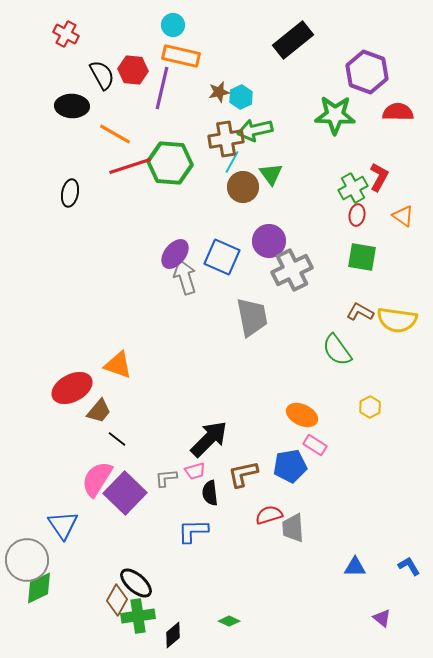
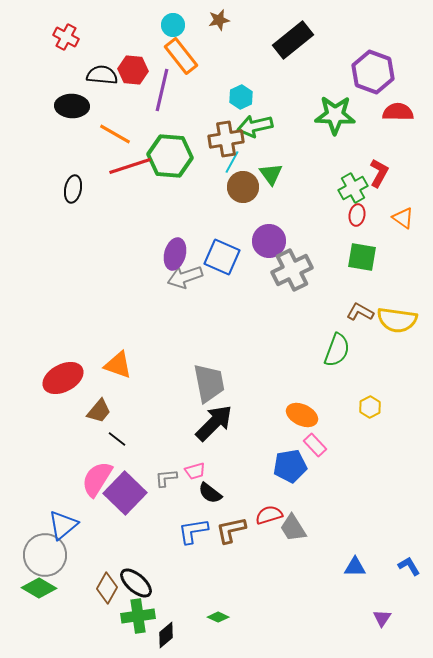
red cross at (66, 34): moved 3 px down
orange rectangle at (181, 56): rotated 39 degrees clockwise
purple hexagon at (367, 72): moved 6 px right
black semicircle at (102, 75): rotated 56 degrees counterclockwise
purple line at (162, 88): moved 2 px down
brown star at (219, 92): moved 72 px up
green arrow at (255, 130): moved 4 px up
green hexagon at (170, 163): moved 7 px up
red L-shape at (379, 177): moved 4 px up
black ellipse at (70, 193): moved 3 px right, 4 px up
orange triangle at (403, 216): moved 2 px down
purple ellipse at (175, 254): rotated 24 degrees counterclockwise
gray arrow at (185, 277): rotated 92 degrees counterclockwise
gray trapezoid at (252, 317): moved 43 px left, 66 px down
green semicircle at (337, 350): rotated 124 degrees counterclockwise
red ellipse at (72, 388): moved 9 px left, 10 px up
black arrow at (209, 439): moved 5 px right, 16 px up
pink rectangle at (315, 445): rotated 15 degrees clockwise
brown L-shape at (243, 474): moved 12 px left, 56 px down
black semicircle at (210, 493): rotated 45 degrees counterclockwise
blue triangle at (63, 525): rotated 24 degrees clockwise
gray trapezoid at (293, 528): rotated 28 degrees counterclockwise
blue L-shape at (193, 531): rotated 8 degrees counterclockwise
gray circle at (27, 560): moved 18 px right, 5 px up
green diamond at (39, 588): rotated 56 degrees clockwise
brown diamond at (117, 600): moved 10 px left, 12 px up
purple triangle at (382, 618): rotated 24 degrees clockwise
green diamond at (229, 621): moved 11 px left, 4 px up
black diamond at (173, 635): moved 7 px left
